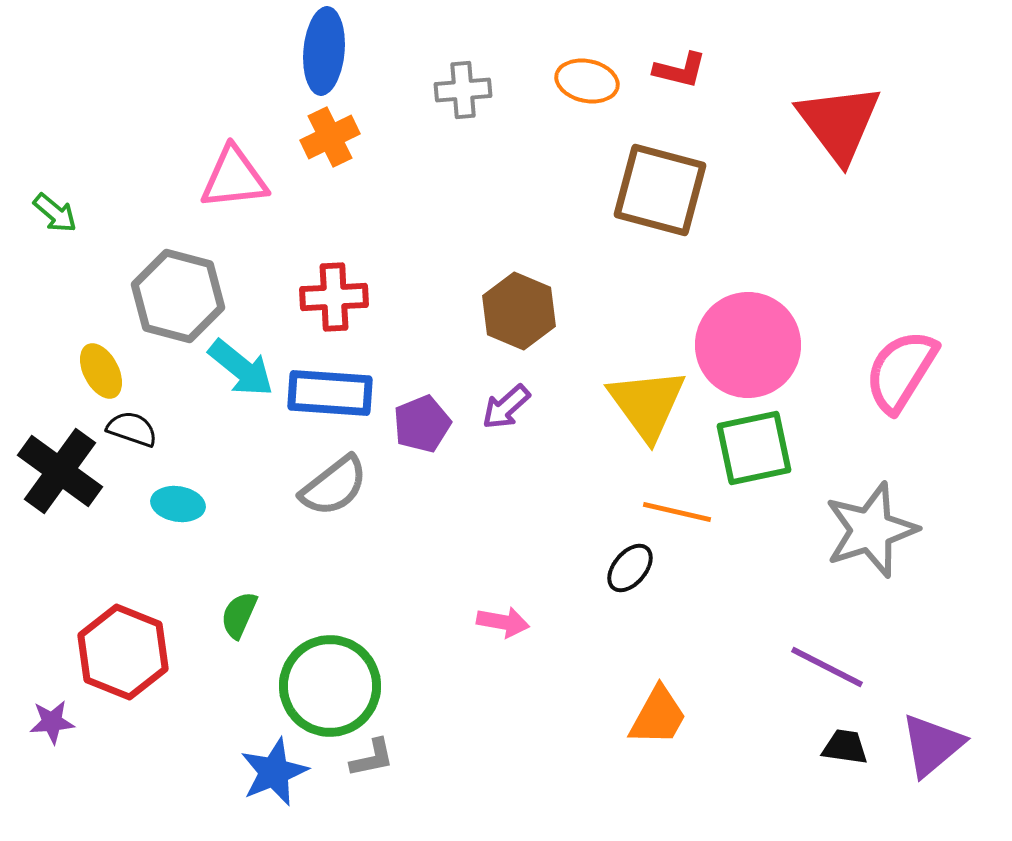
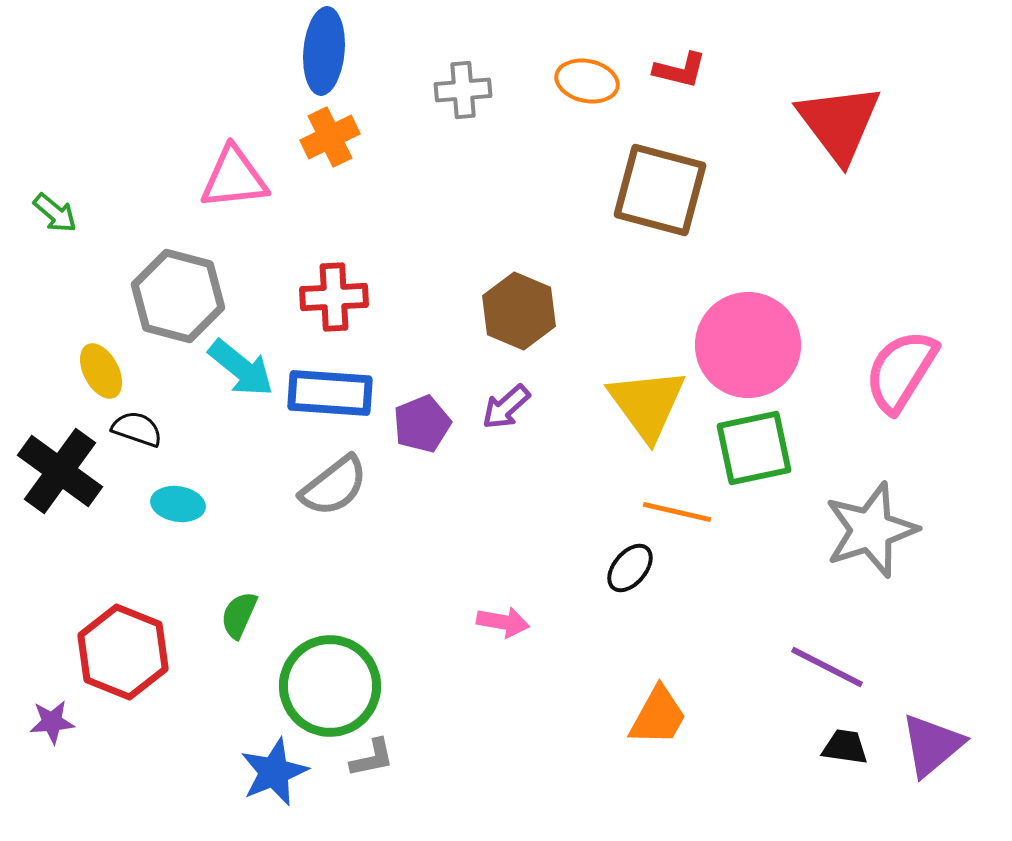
black semicircle: moved 5 px right
